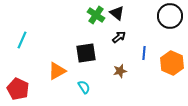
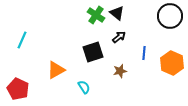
black square: moved 7 px right, 1 px up; rotated 10 degrees counterclockwise
orange triangle: moved 1 px left, 1 px up
